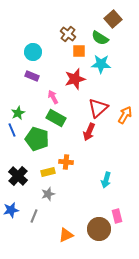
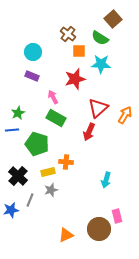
blue line: rotated 72 degrees counterclockwise
green pentagon: moved 5 px down
gray star: moved 3 px right, 4 px up
gray line: moved 4 px left, 16 px up
